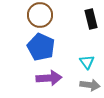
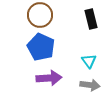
cyan triangle: moved 2 px right, 1 px up
